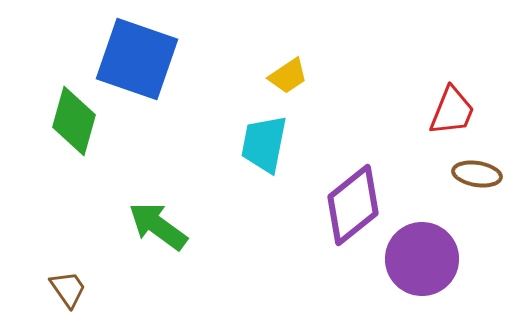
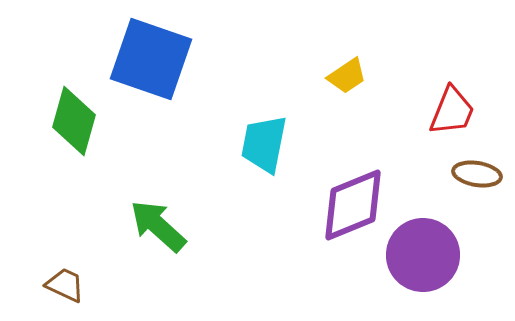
blue square: moved 14 px right
yellow trapezoid: moved 59 px right
purple diamond: rotated 16 degrees clockwise
green arrow: rotated 6 degrees clockwise
purple circle: moved 1 px right, 4 px up
brown trapezoid: moved 3 px left, 4 px up; rotated 30 degrees counterclockwise
